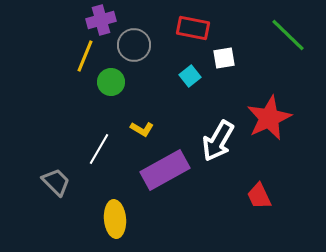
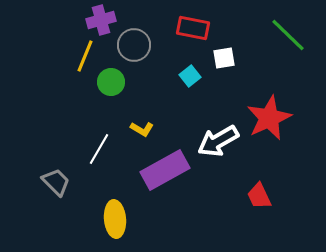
white arrow: rotated 30 degrees clockwise
